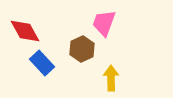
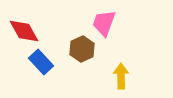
red diamond: moved 1 px left
blue rectangle: moved 1 px left, 1 px up
yellow arrow: moved 10 px right, 2 px up
